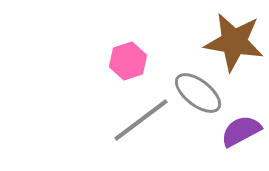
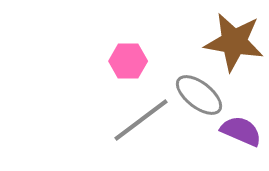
pink hexagon: rotated 18 degrees clockwise
gray ellipse: moved 1 px right, 2 px down
purple semicircle: rotated 51 degrees clockwise
